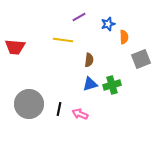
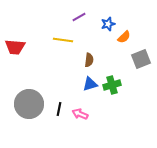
orange semicircle: rotated 48 degrees clockwise
